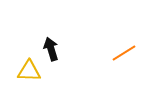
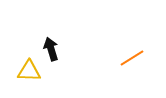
orange line: moved 8 px right, 5 px down
